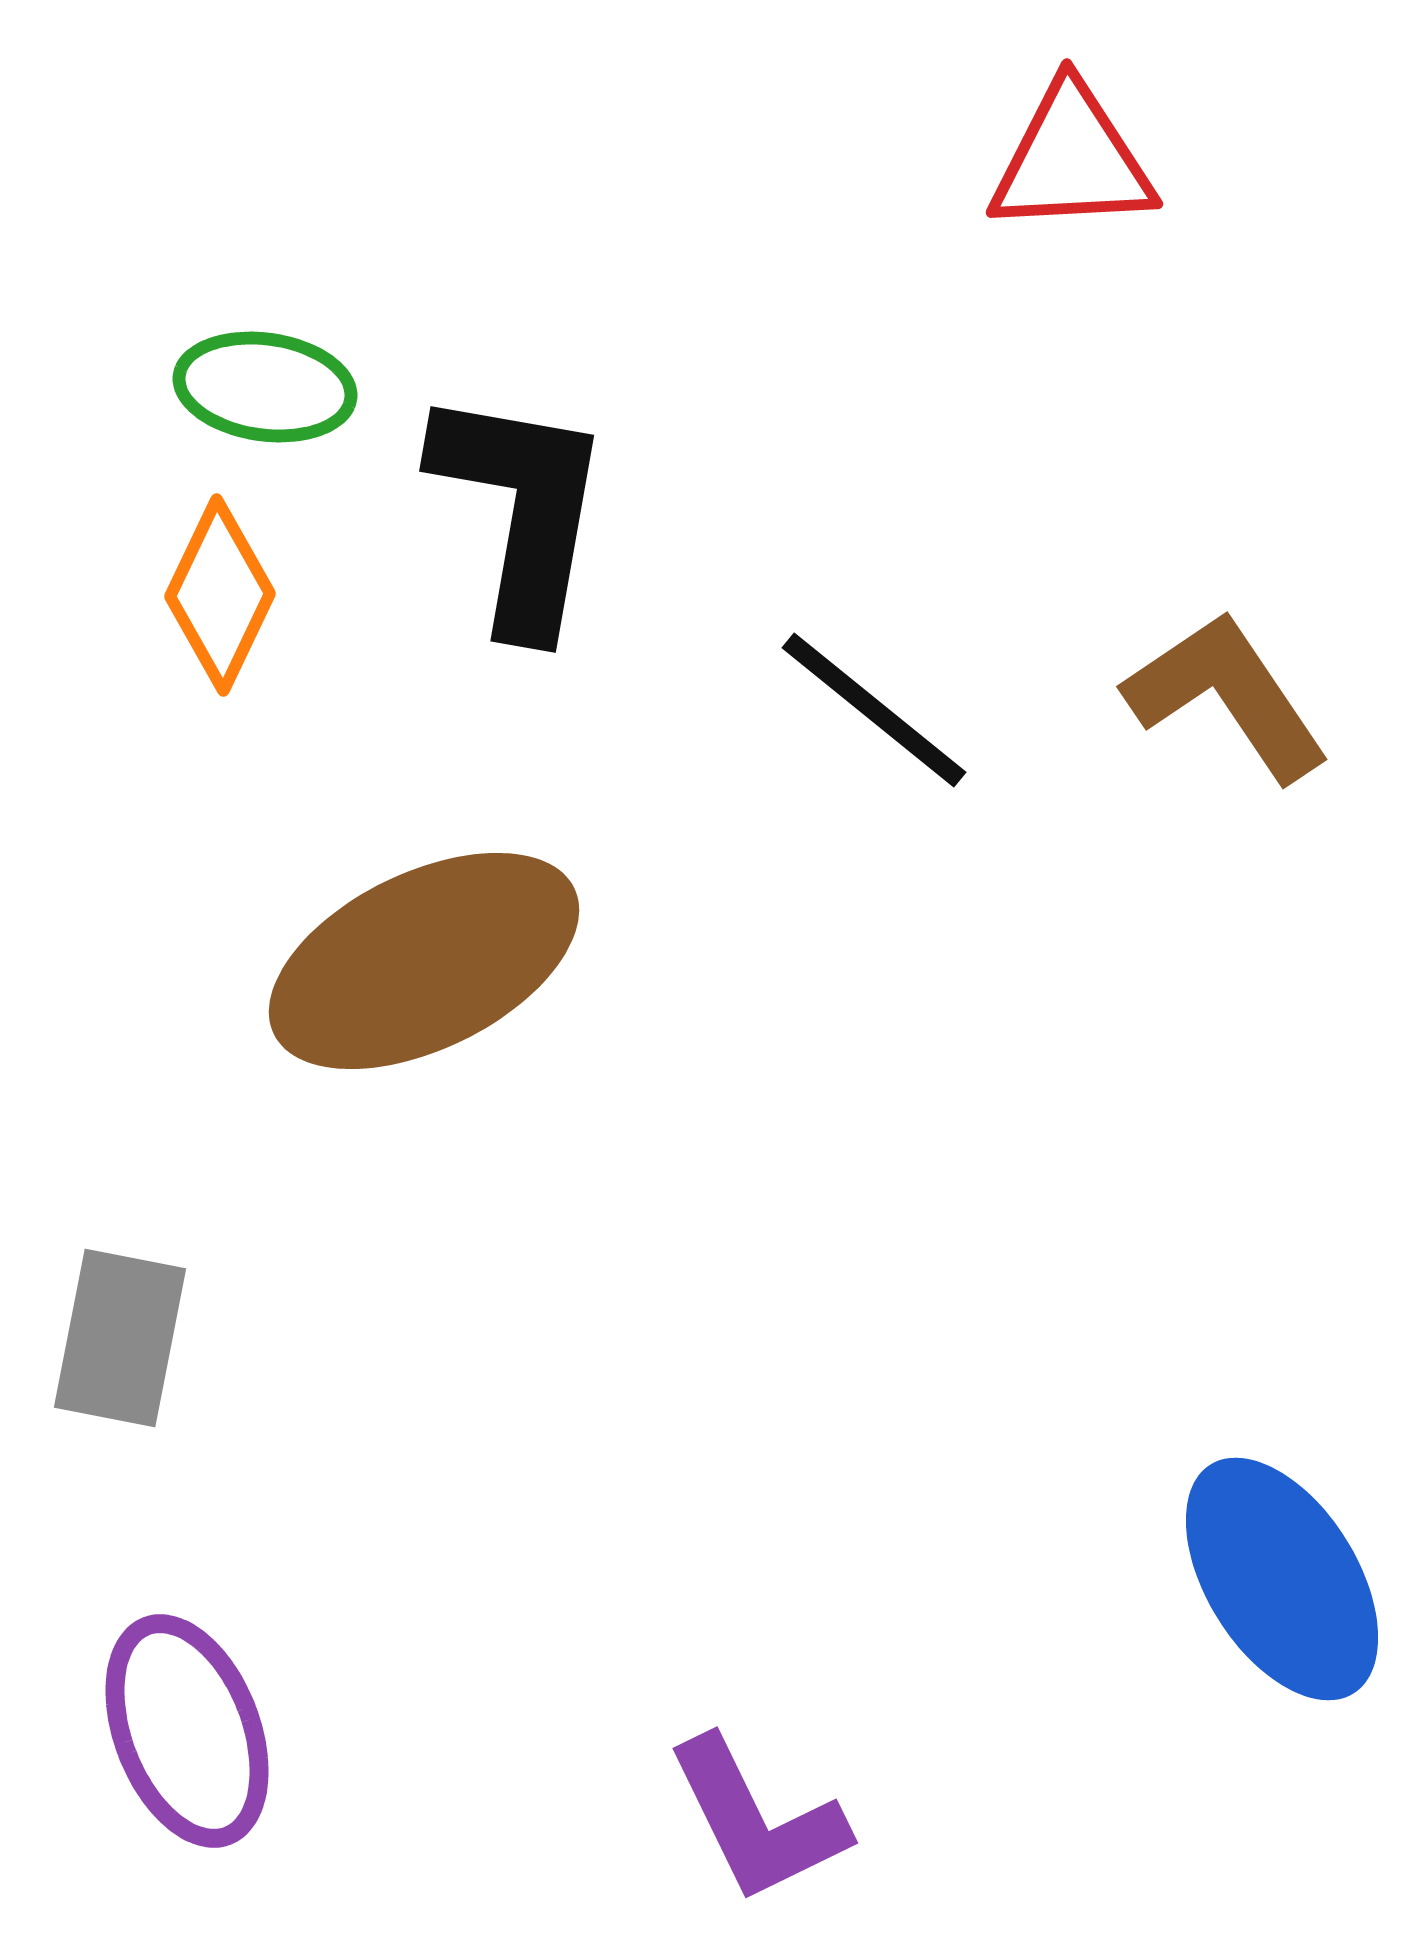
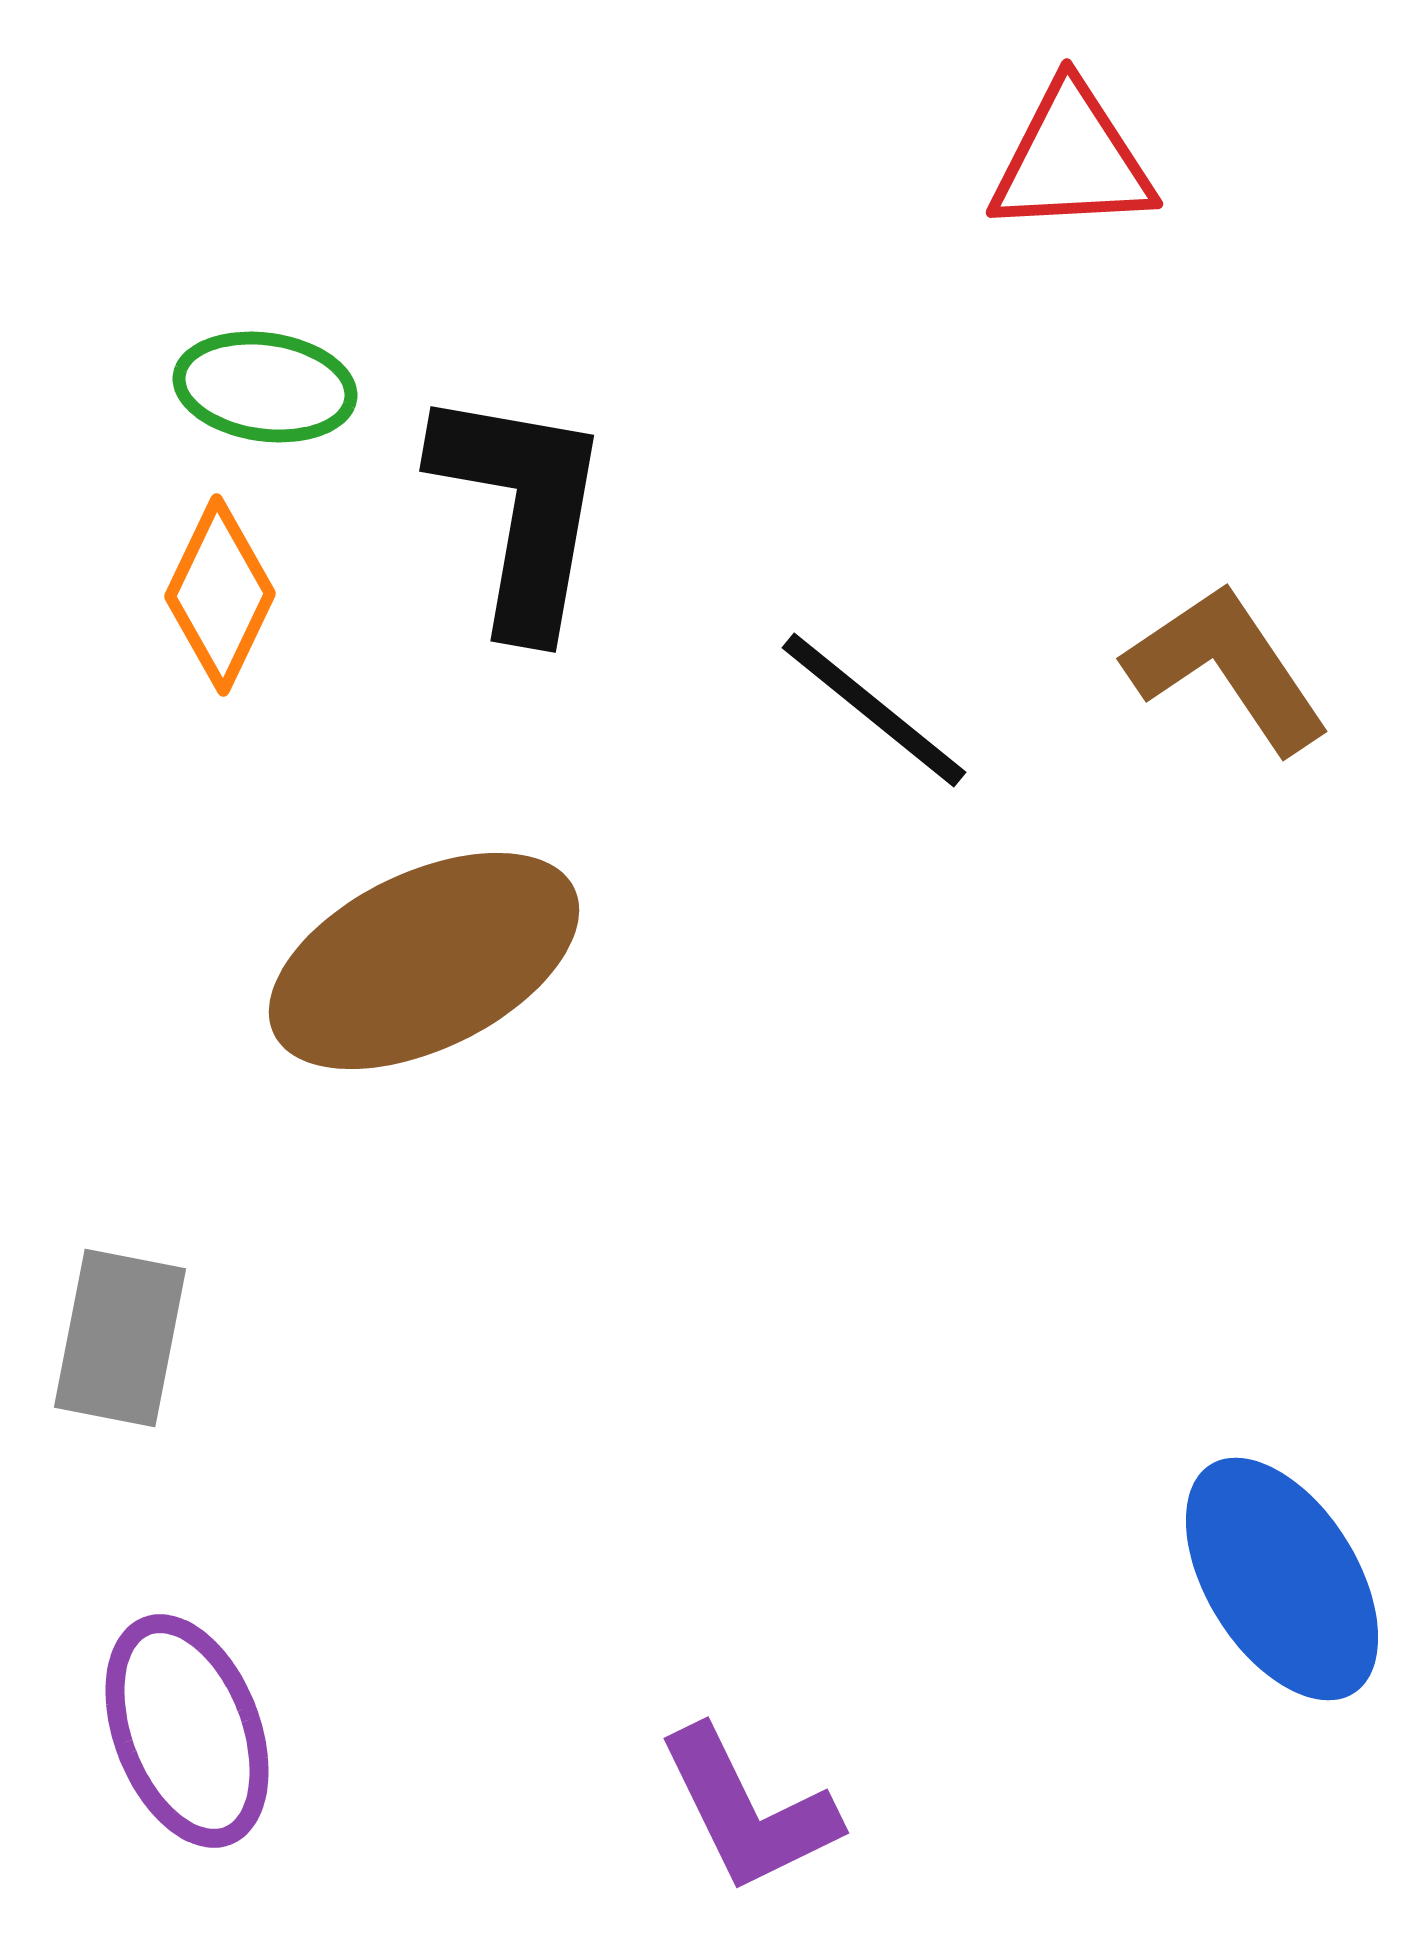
brown L-shape: moved 28 px up
purple L-shape: moved 9 px left, 10 px up
